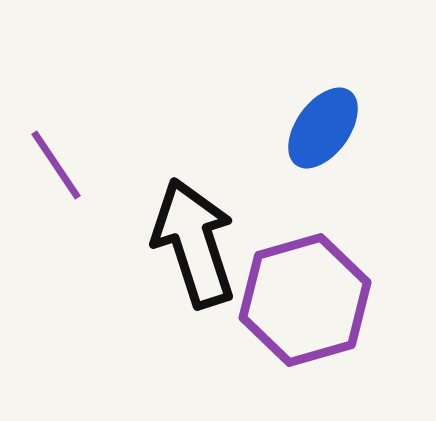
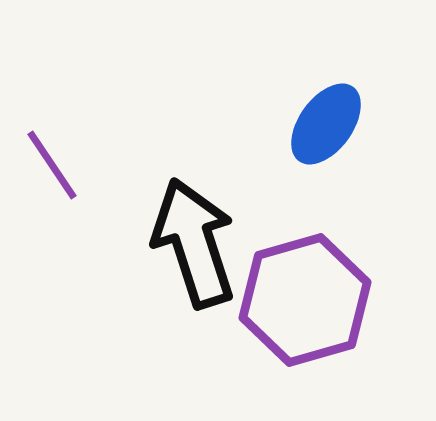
blue ellipse: moved 3 px right, 4 px up
purple line: moved 4 px left
